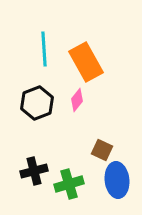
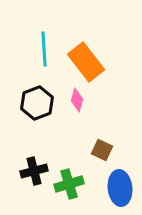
orange rectangle: rotated 9 degrees counterclockwise
pink diamond: rotated 25 degrees counterclockwise
blue ellipse: moved 3 px right, 8 px down
